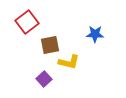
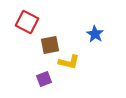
red square: rotated 25 degrees counterclockwise
blue star: rotated 30 degrees clockwise
purple square: rotated 21 degrees clockwise
